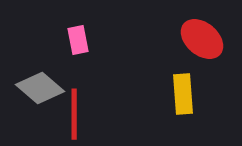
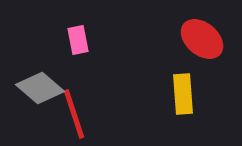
red line: rotated 18 degrees counterclockwise
